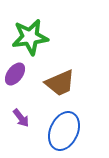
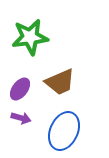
purple ellipse: moved 5 px right, 15 px down
brown trapezoid: moved 1 px up
purple arrow: rotated 36 degrees counterclockwise
